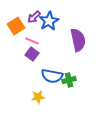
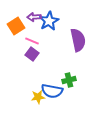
purple arrow: rotated 40 degrees clockwise
blue semicircle: moved 15 px down
